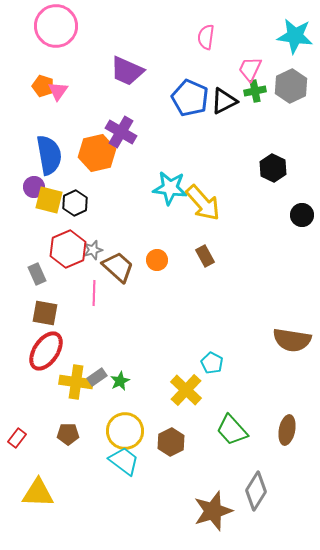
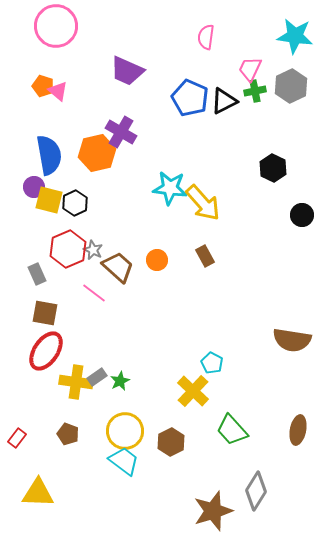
pink triangle at (58, 91): rotated 25 degrees counterclockwise
gray star at (93, 250): rotated 30 degrees counterclockwise
pink line at (94, 293): rotated 55 degrees counterclockwise
yellow cross at (186, 390): moved 7 px right, 1 px down
brown ellipse at (287, 430): moved 11 px right
brown pentagon at (68, 434): rotated 20 degrees clockwise
